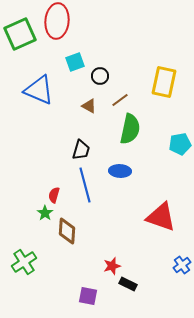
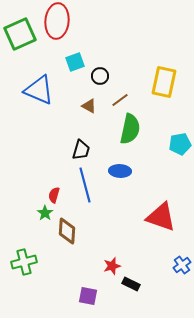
green cross: rotated 20 degrees clockwise
black rectangle: moved 3 px right
